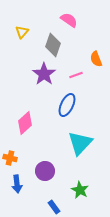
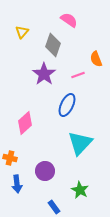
pink line: moved 2 px right
